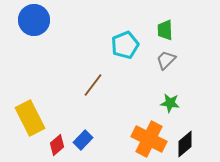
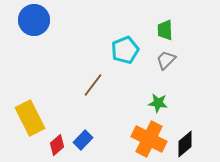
cyan pentagon: moved 5 px down
green star: moved 12 px left
